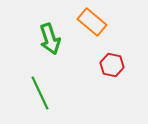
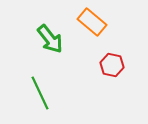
green arrow: rotated 20 degrees counterclockwise
